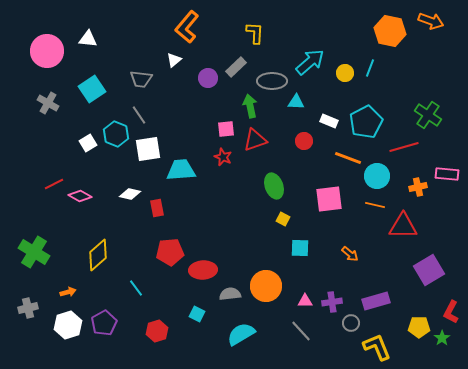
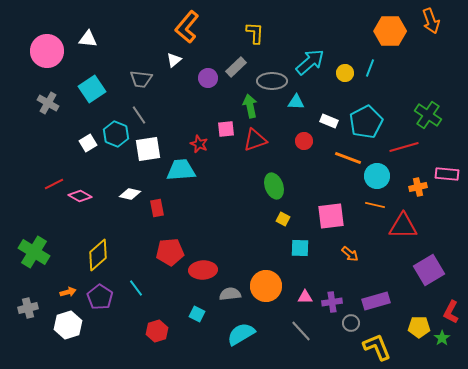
orange arrow at (431, 21): rotated 50 degrees clockwise
orange hexagon at (390, 31): rotated 12 degrees counterclockwise
red star at (223, 157): moved 24 px left, 13 px up
pink square at (329, 199): moved 2 px right, 17 px down
pink triangle at (305, 301): moved 4 px up
purple pentagon at (104, 323): moved 4 px left, 26 px up; rotated 10 degrees counterclockwise
